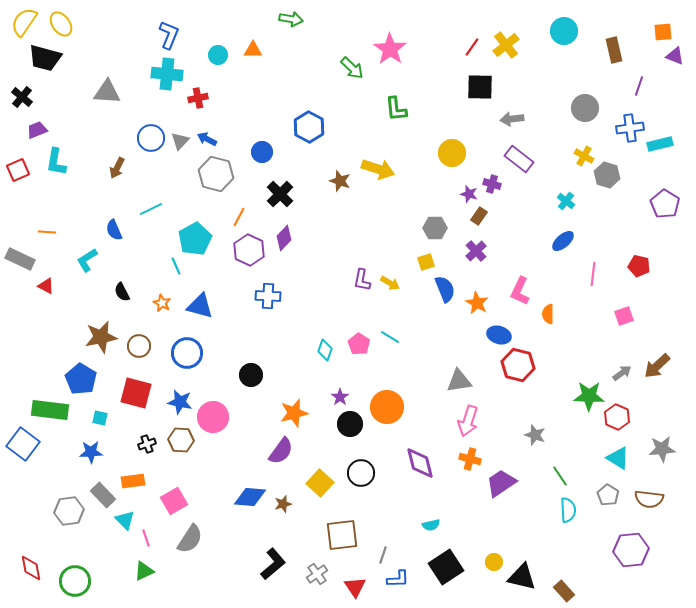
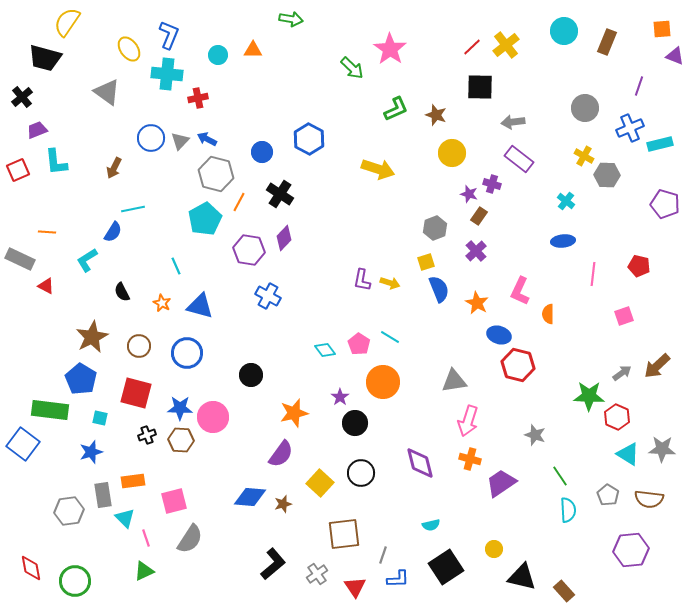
yellow semicircle at (24, 22): moved 43 px right
yellow ellipse at (61, 24): moved 68 px right, 25 px down
orange square at (663, 32): moved 1 px left, 3 px up
red line at (472, 47): rotated 12 degrees clockwise
brown rectangle at (614, 50): moved 7 px left, 8 px up; rotated 35 degrees clockwise
gray triangle at (107, 92): rotated 32 degrees clockwise
black cross at (22, 97): rotated 10 degrees clockwise
green L-shape at (396, 109): rotated 108 degrees counterclockwise
gray arrow at (512, 119): moved 1 px right, 3 px down
blue hexagon at (309, 127): moved 12 px down
blue cross at (630, 128): rotated 16 degrees counterclockwise
cyan L-shape at (56, 162): rotated 16 degrees counterclockwise
brown arrow at (117, 168): moved 3 px left
gray hexagon at (607, 175): rotated 15 degrees counterclockwise
brown star at (340, 181): moved 96 px right, 66 px up
black cross at (280, 194): rotated 12 degrees counterclockwise
purple pentagon at (665, 204): rotated 16 degrees counterclockwise
cyan line at (151, 209): moved 18 px left; rotated 15 degrees clockwise
orange line at (239, 217): moved 15 px up
gray hexagon at (435, 228): rotated 20 degrees counterclockwise
blue semicircle at (114, 230): moved 1 px left, 2 px down; rotated 125 degrees counterclockwise
cyan pentagon at (195, 239): moved 10 px right, 20 px up
blue ellipse at (563, 241): rotated 35 degrees clockwise
purple hexagon at (249, 250): rotated 16 degrees counterclockwise
yellow arrow at (390, 283): rotated 12 degrees counterclockwise
blue semicircle at (445, 289): moved 6 px left
blue cross at (268, 296): rotated 25 degrees clockwise
brown star at (101, 337): moved 9 px left; rotated 16 degrees counterclockwise
cyan diamond at (325, 350): rotated 55 degrees counterclockwise
gray triangle at (459, 381): moved 5 px left
blue star at (180, 402): moved 6 px down; rotated 10 degrees counterclockwise
orange circle at (387, 407): moved 4 px left, 25 px up
black circle at (350, 424): moved 5 px right, 1 px up
black cross at (147, 444): moved 9 px up
gray star at (662, 449): rotated 8 degrees clockwise
purple semicircle at (281, 451): moved 3 px down
blue star at (91, 452): rotated 15 degrees counterclockwise
cyan triangle at (618, 458): moved 10 px right, 4 px up
gray rectangle at (103, 495): rotated 35 degrees clockwise
pink square at (174, 501): rotated 16 degrees clockwise
cyan triangle at (125, 520): moved 2 px up
brown square at (342, 535): moved 2 px right, 1 px up
yellow circle at (494, 562): moved 13 px up
